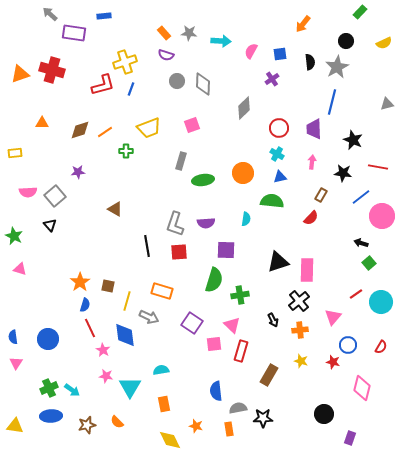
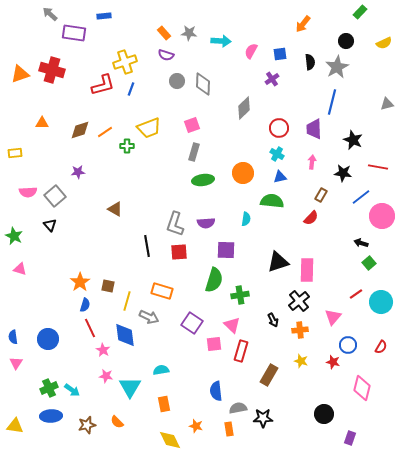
green cross at (126, 151): moved 1 px right, 5 px up
gray rectangle at (181, 161): moved 13 px right, 9 px up
